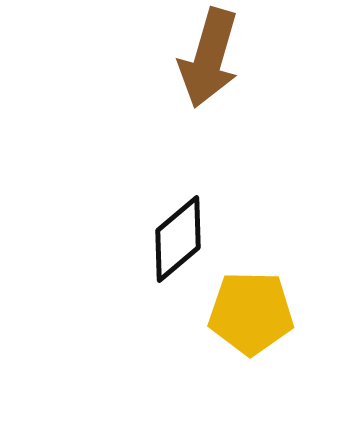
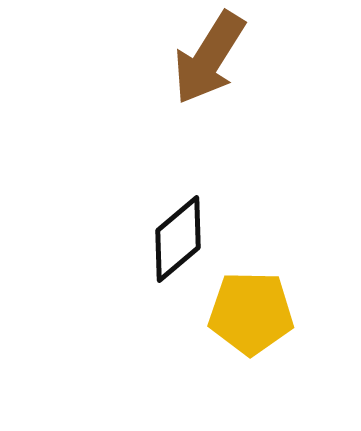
brown arrow: rotated 16 degrees clockwise
